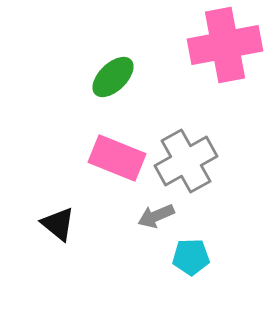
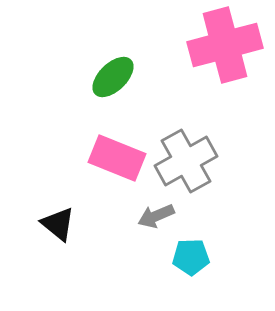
pink cross: rotated 4 degrees counterclockwise
